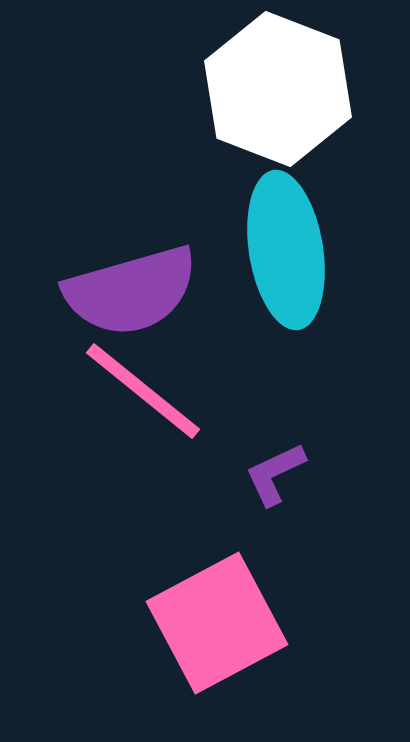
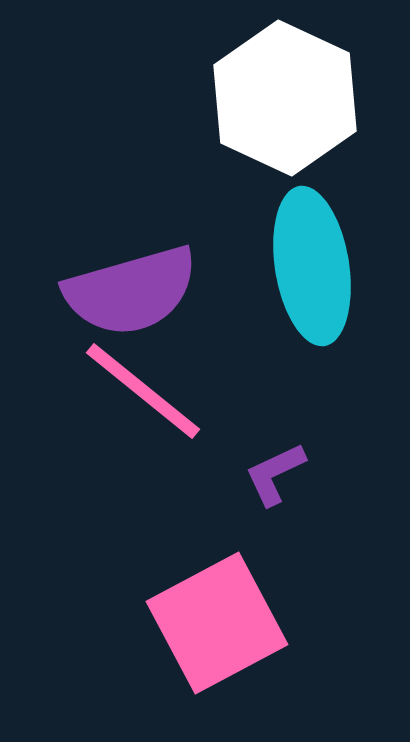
white hexagon: moved 7 px right, 9 px down; rotated 4 degrees clockwise
cyan ellipse: moved 26 px right, 16 px down
